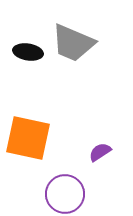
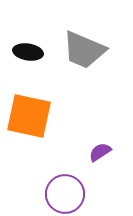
gray trapezoid: moved 11 px right, 7 px down
orange square: moved 1 px right, 22 px up
